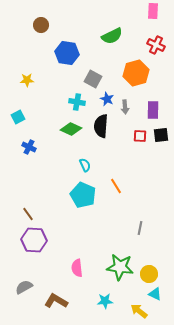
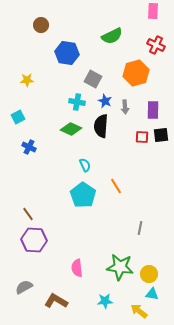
blue star: moved 2 px left, 2 px down
red square: moved 2 px right, 1 px down
cyan pentagon: rotated 10 degrees clockwise
cyan triangle: moved 3 px left; rotated 16 degrees counterclockwise
